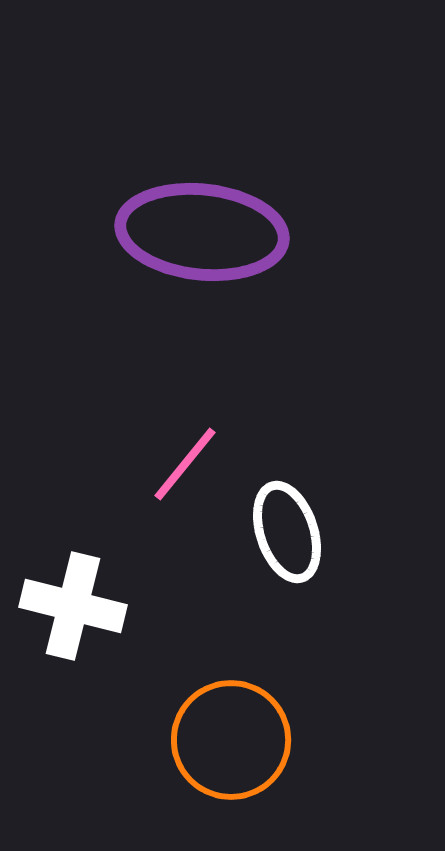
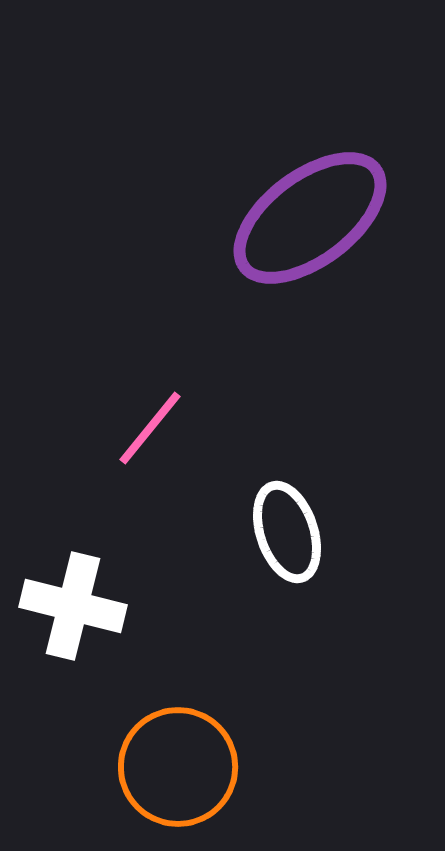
purple ellipse: moved 108 px right, 14 px up; rotated 43 degrees counterclockwise
pink line: moved 35 px left, 36 px up
orange circle: moved 53 px left, 27 px down
